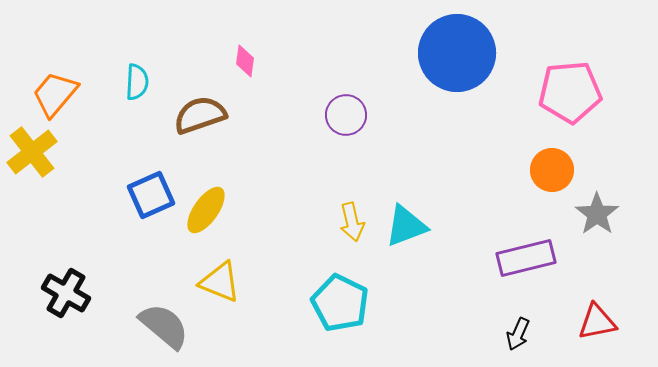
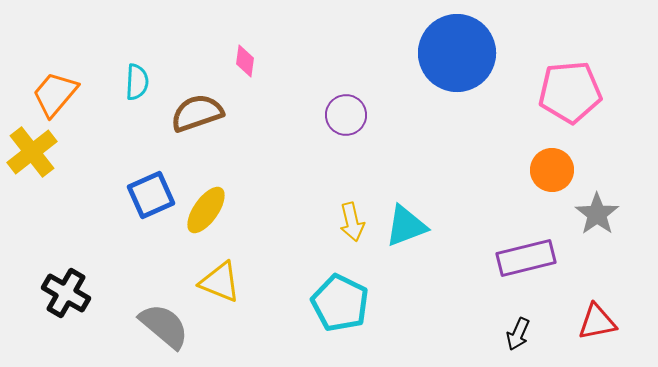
brown semicircle: moved 3 px left, 2 px up
